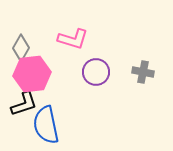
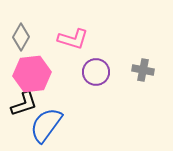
gray diamond: moved 11 px up
gray cross: moved 2 px up
blue semicircle: rotated 48 degrees clockwise
